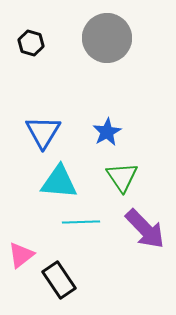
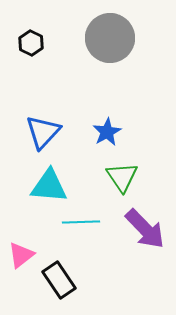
gray circle: moved 3 px right
black hexagon: rotated 10 degrees clockwise
blue triangle: rotated 12 degrees clockwise
cyan triangle: moved 10 px left, 4 px down
